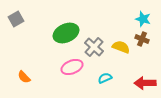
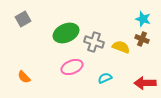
gray square: moved 7 px right
gray cross: moved 5 px up; rotated 24 degrees counterclockwise
